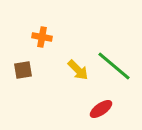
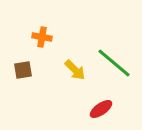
green line: moved 3 px up
yellow arrow: moved 3 px left
